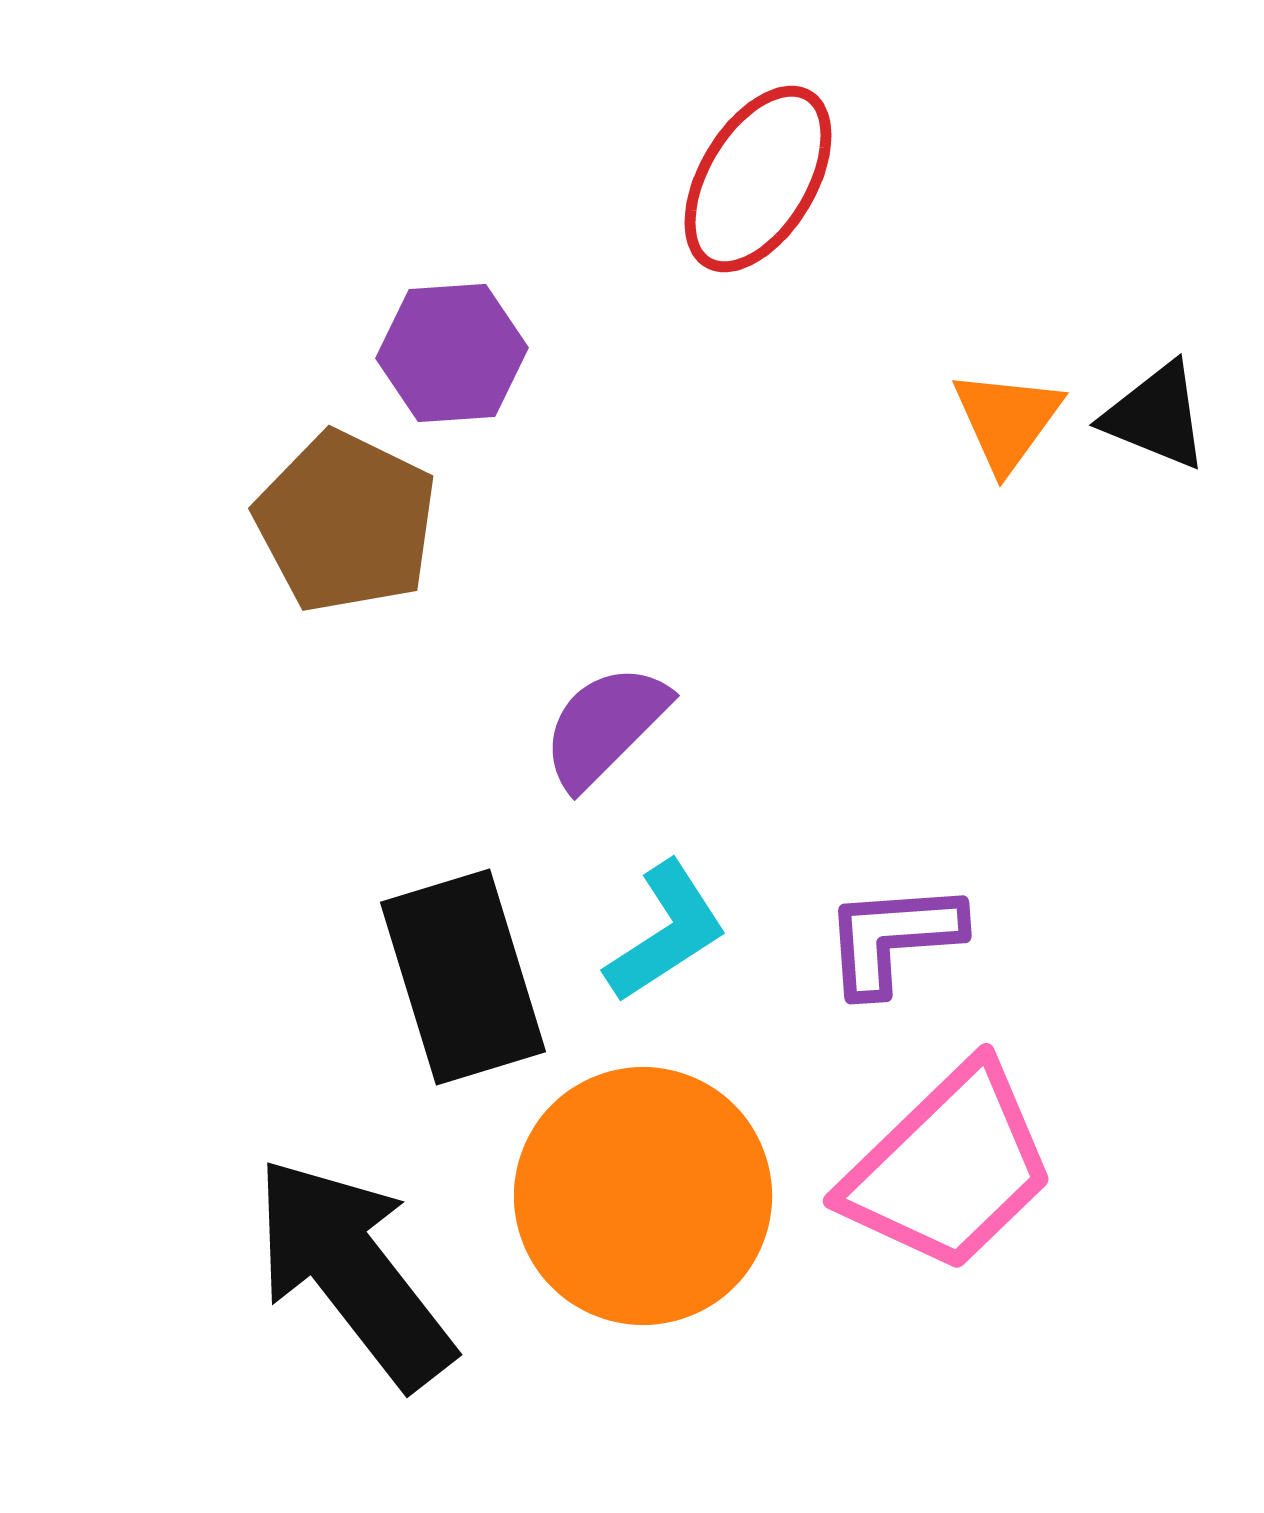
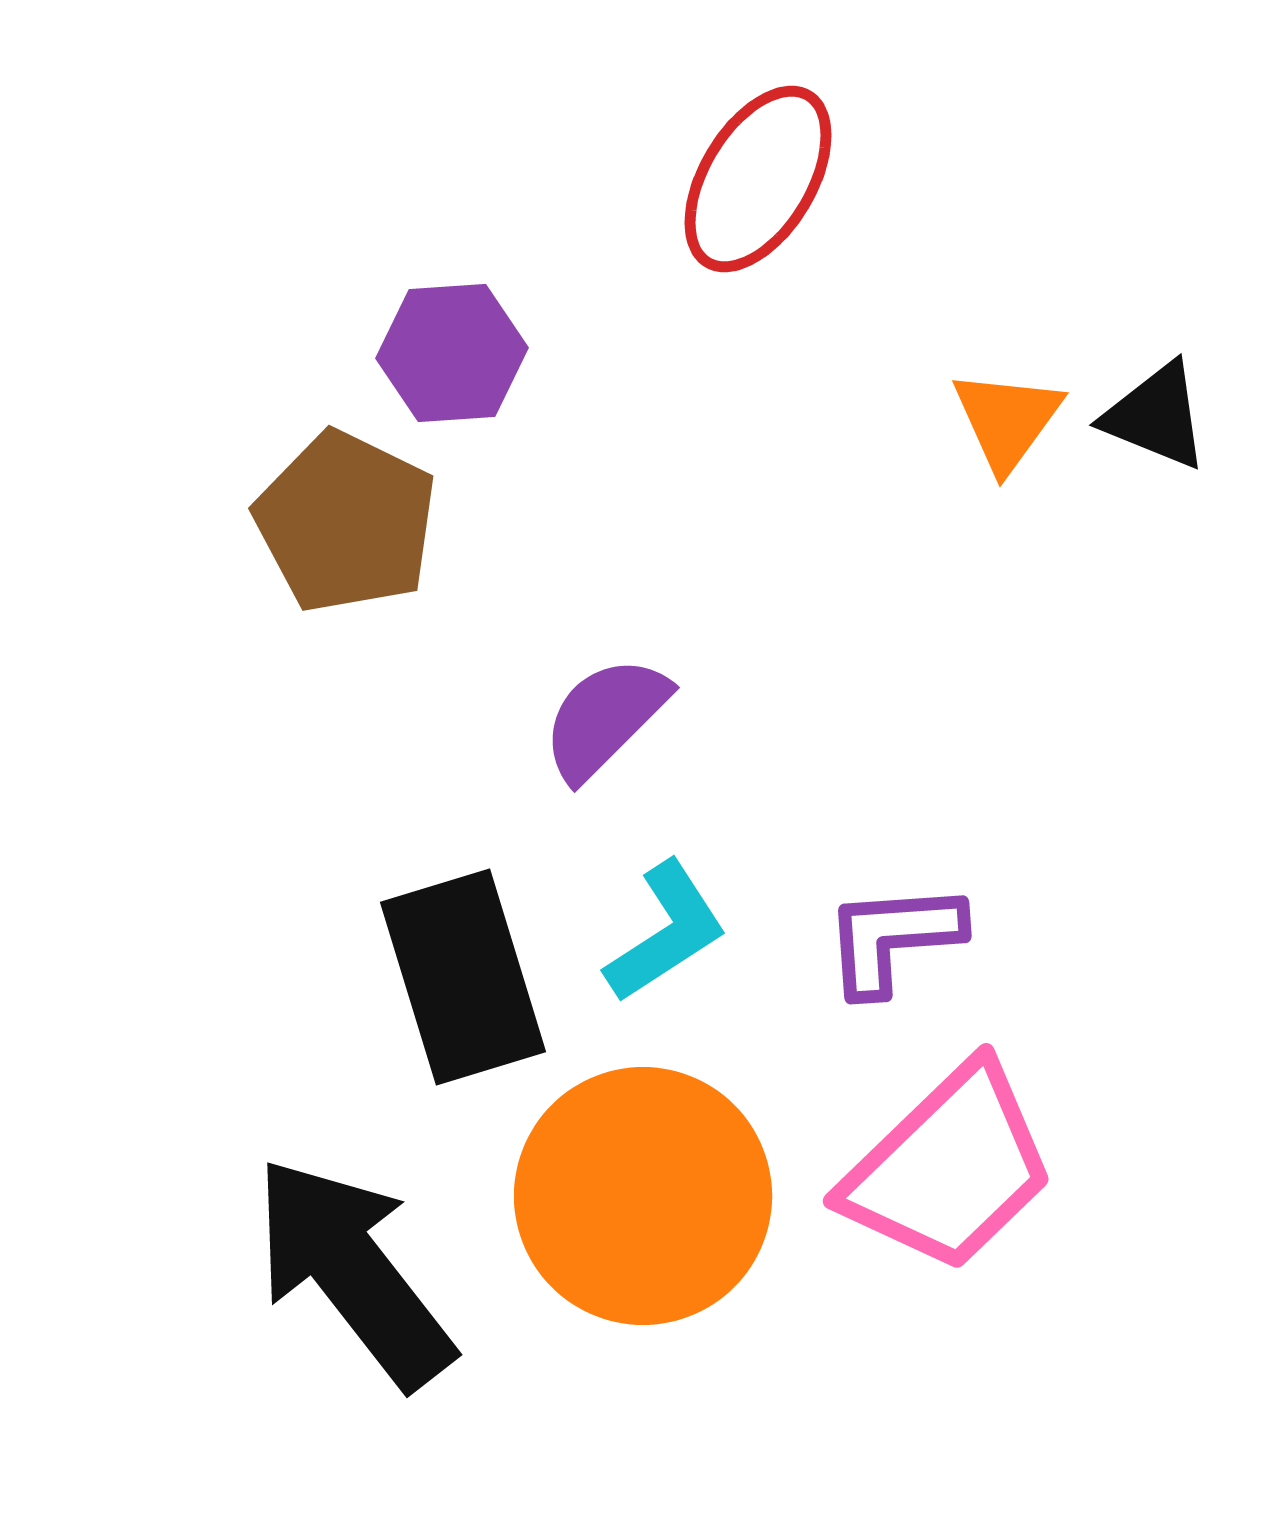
purple semicircle: moved 8 px up
